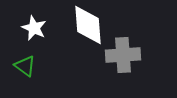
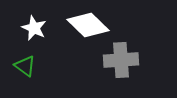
white diamond: rotated 42 degrees counterclockwise
gray cross: moved 2 px left, 5 px down
